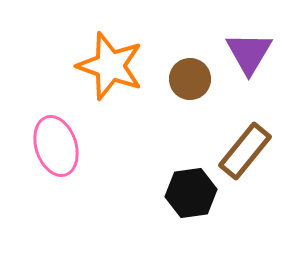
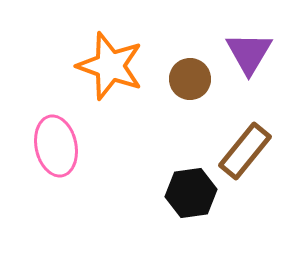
pink ellipse: rotated 6 degrees clockwise
